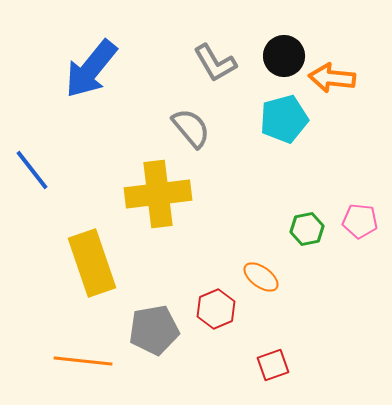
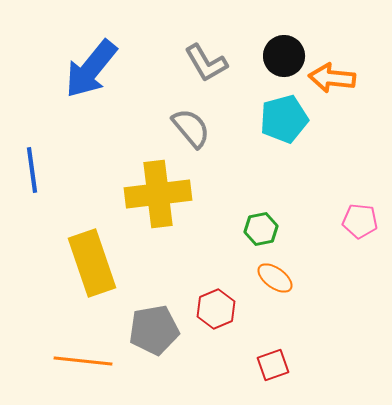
gray L-shape: moved 9 px left
blue line: rotated 30 degrees clockwise
green hexagon: moved 46 px left
orange ellipse: moved 14 px right, 1 px down
